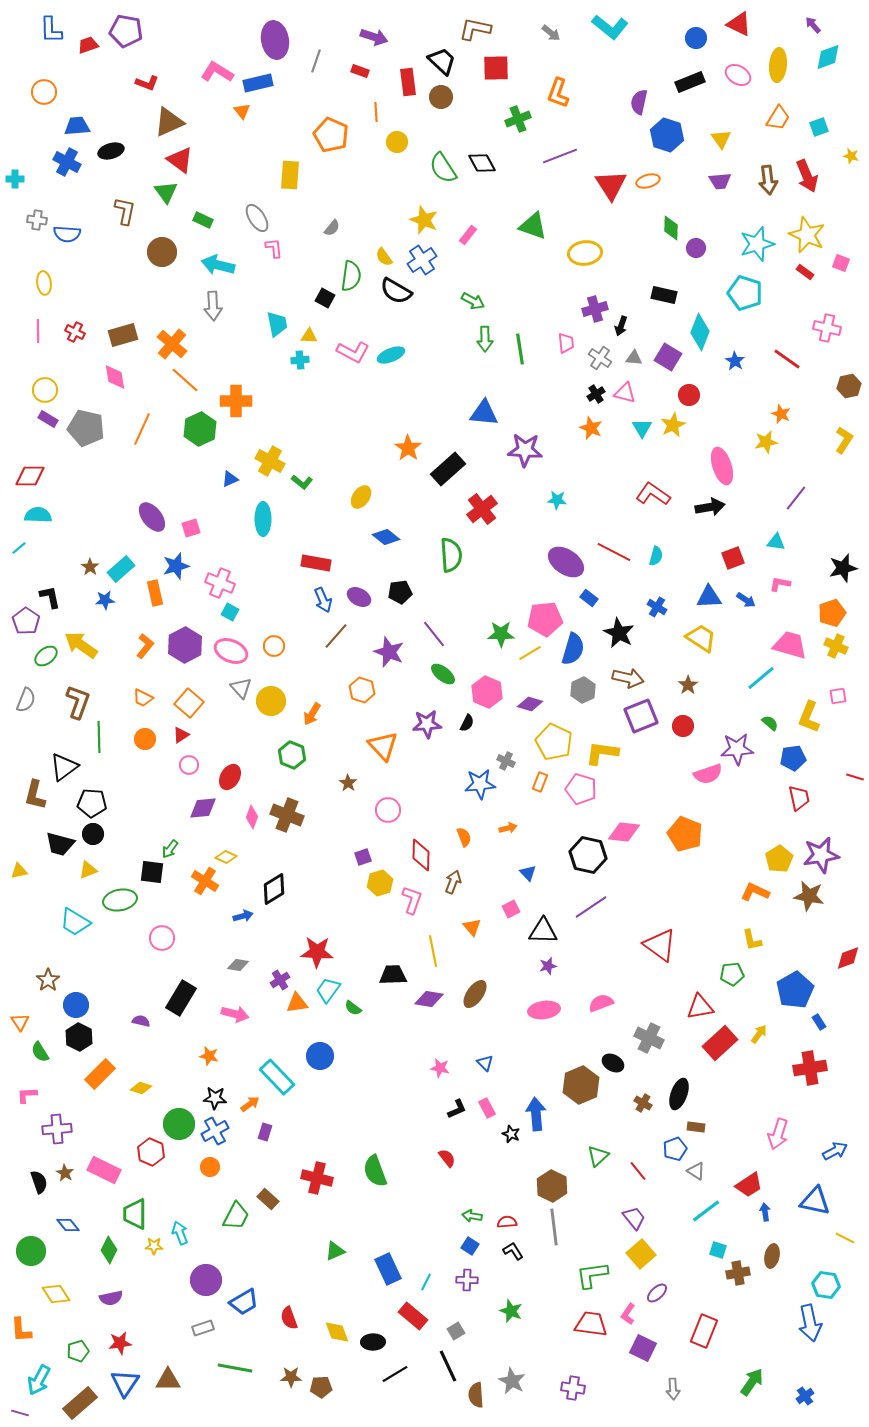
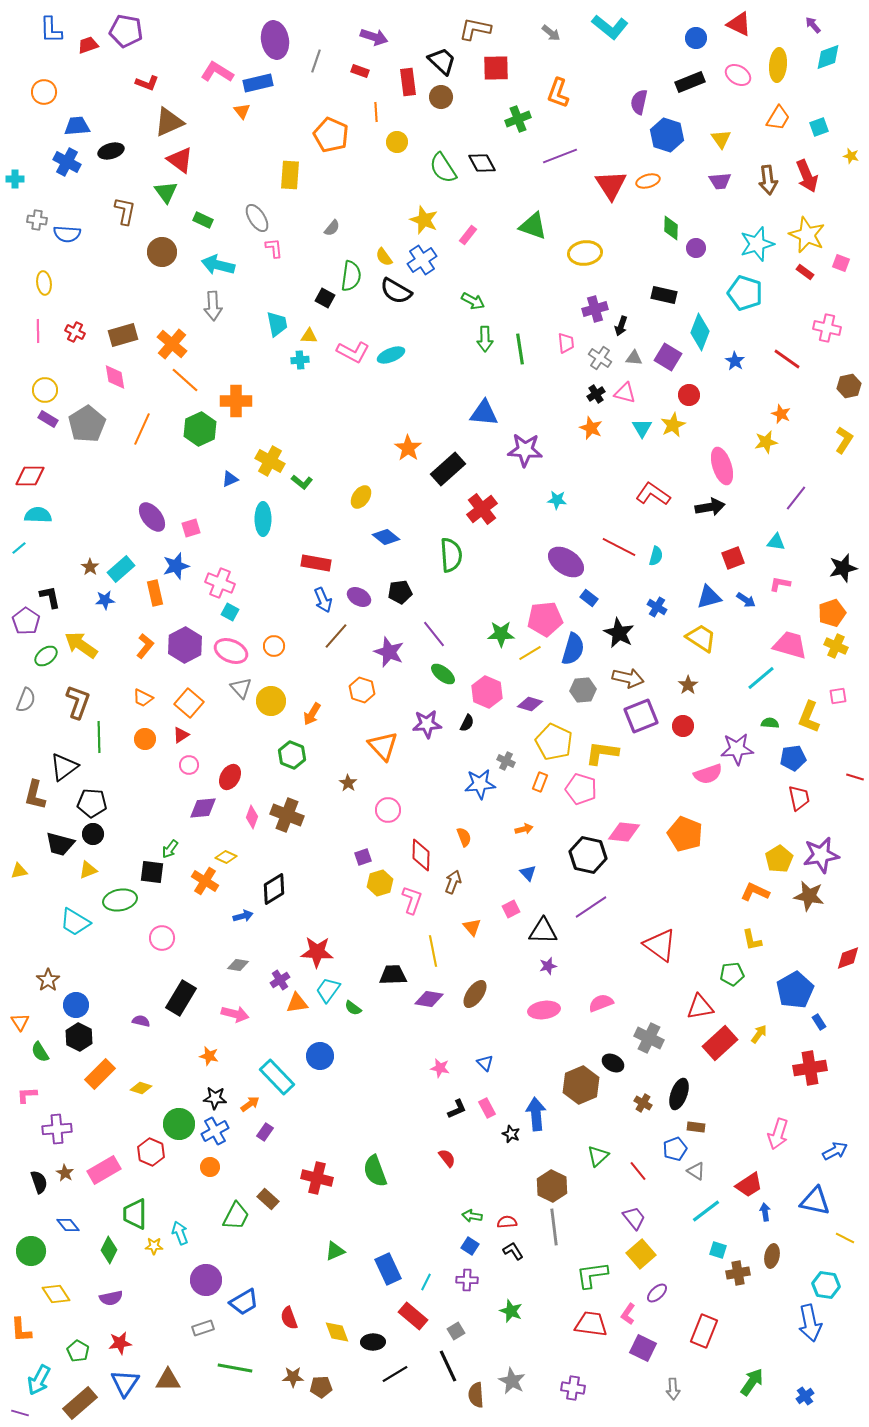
gray pentagon at (86, 428): moved 1 px right, 4 px up; rotated 27 degrees clockwise
red line at (614, 552): moved 5 px right, 5 px up
blue triangle at (709, 597): rotated 12 degrees counterclockwise
gray hexagon at (583, 690): rotated 20 degrees clockwise
green semicircle at (770, 723): rotated 36 degrees counterclockwise
orange arrow at (508, 828): moved 16 px right, 1 px down
purple rectangle at (265, 1132): rotated 18 degrees clockwise
pink rectangle at (104, 1170): rotated 56 degrees counterclockwise
green pentagon at (78, 1351): rotated 25 degrees counterclockwise
brown star at (291, 1377): moved 2 px right
